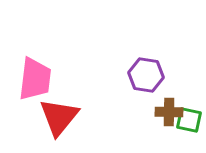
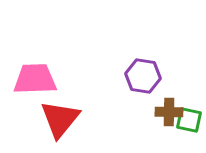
purple hexagon: moved 3 px left, 1 px down
pink trapezoid: rotated 99 degrees counterclockwise
red triangle: moved 1 px right, 2 px down
